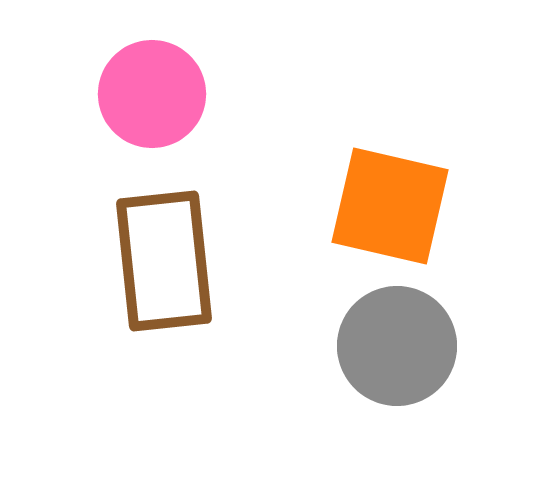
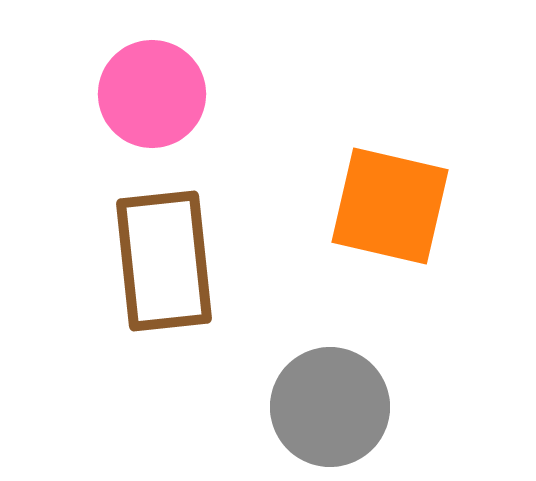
gray circle: moved 67 px left, 61 px down
